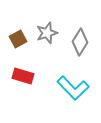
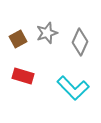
gray diamond: rotated 8 degrees counterclockwise
